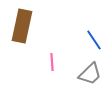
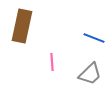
blue line: moved 2 px up; rotated 35 degrees counterclockwise
